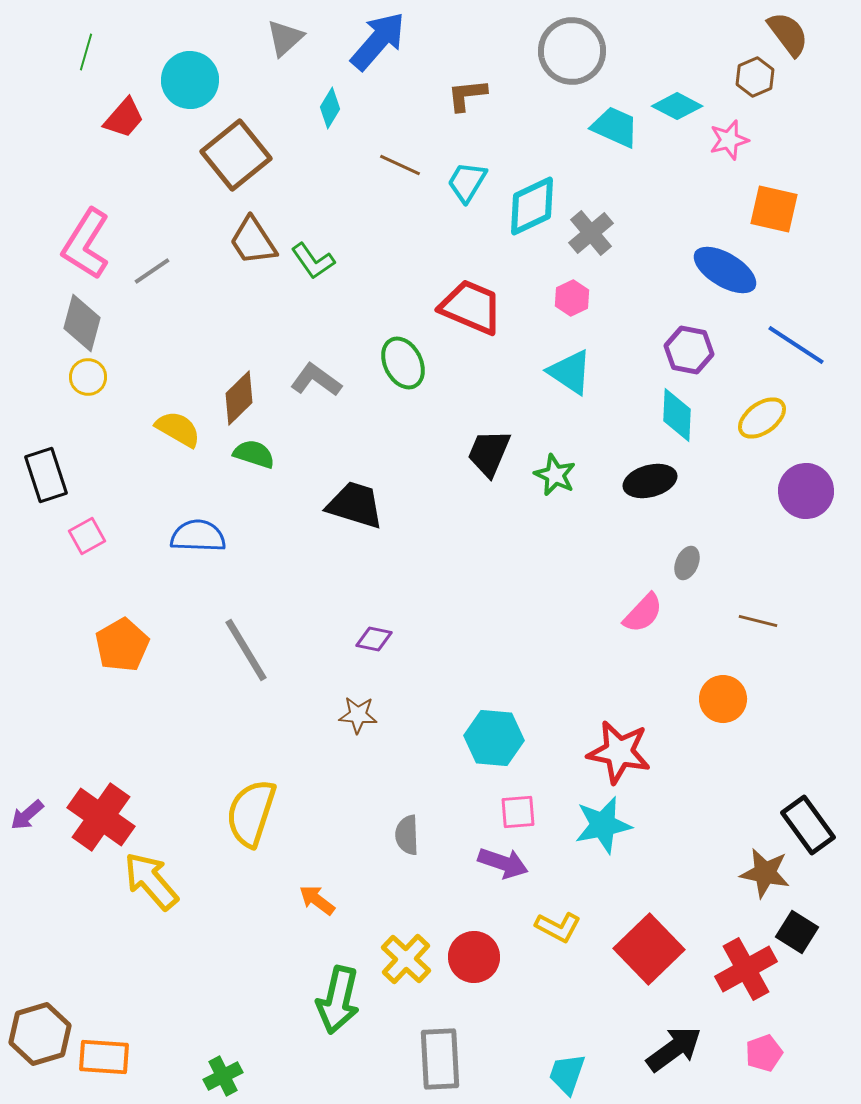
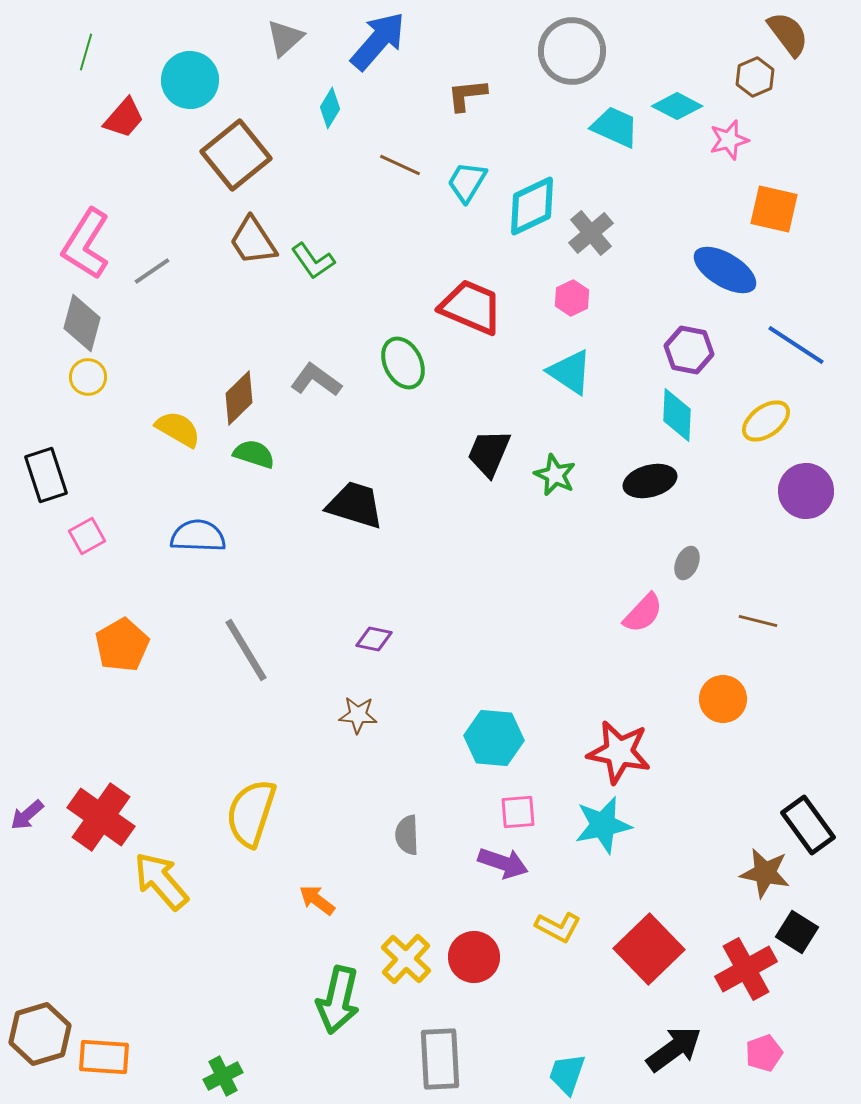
yellow ellipse at (762, 418): moved 4 px right, 3 px down
yellow arrow at (151, 881): moved 10 px right
